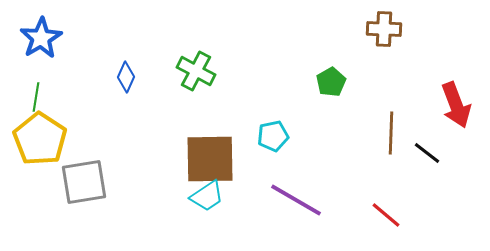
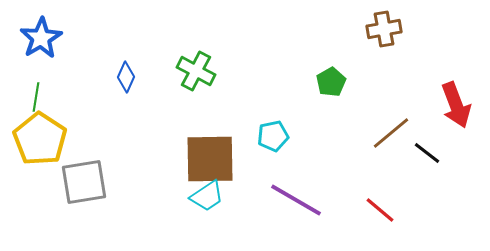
brown cross: rotated 12 degrees counterclockwise
brown line: rotated 48 degrees clockwise
red line: moved 6 px left, 5 px up
